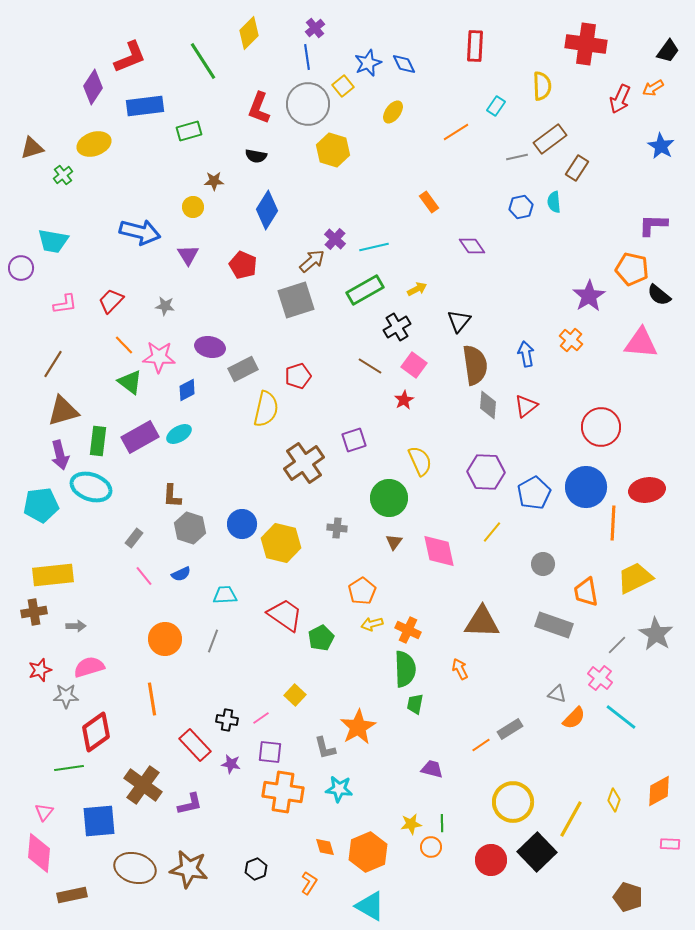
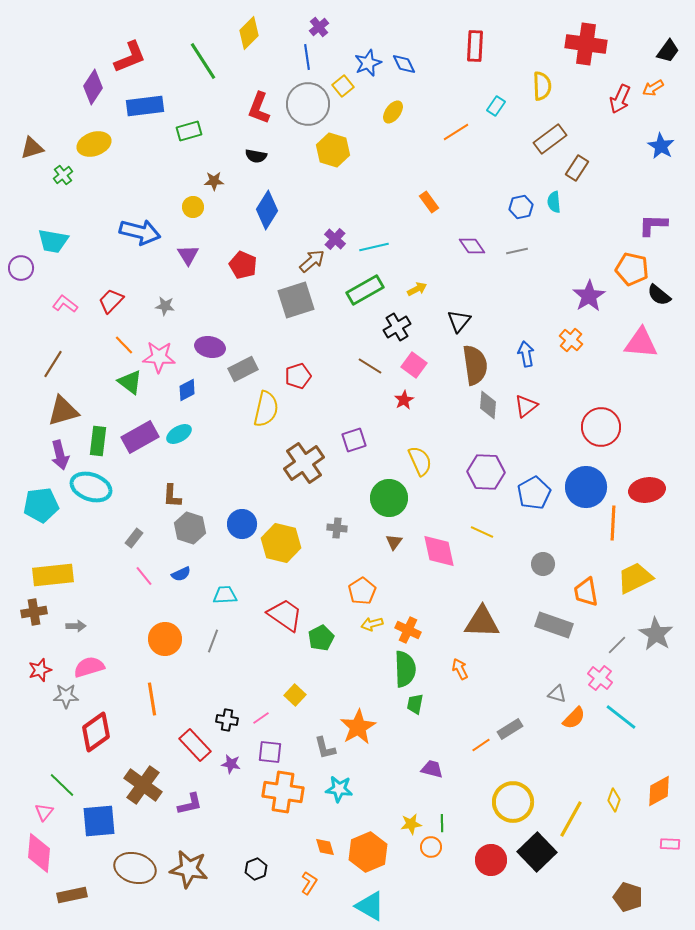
purple cross at (315, 28): moved 4 px right, 1 px up
gray line at (517, 157): moved 94 px down
pink L-shape at (65, 304): rotated 135 degrees counterclockwise
yellow line at (492, 532): moved 10 px left; rotated 75 degrees clockwise
green line at (69, 768): moved 7 px left, 17 px down; rotated 52 degrees clockwise
